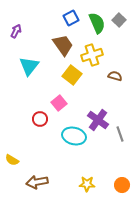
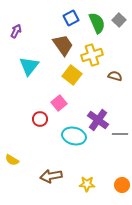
gray line: rotated 70 degrees counterclockwise
brown arrow: moved 14 px right, 6 px up
